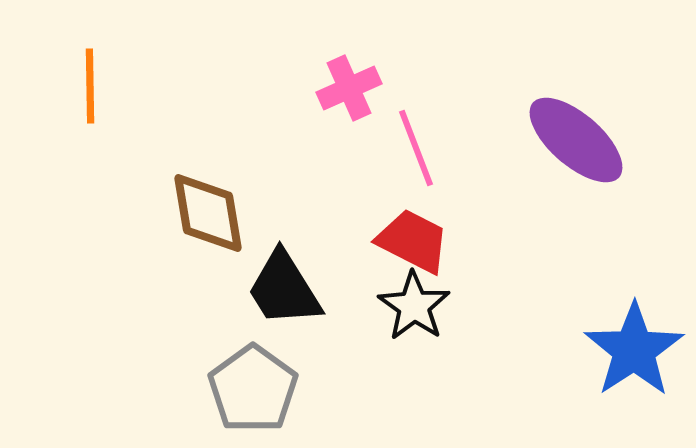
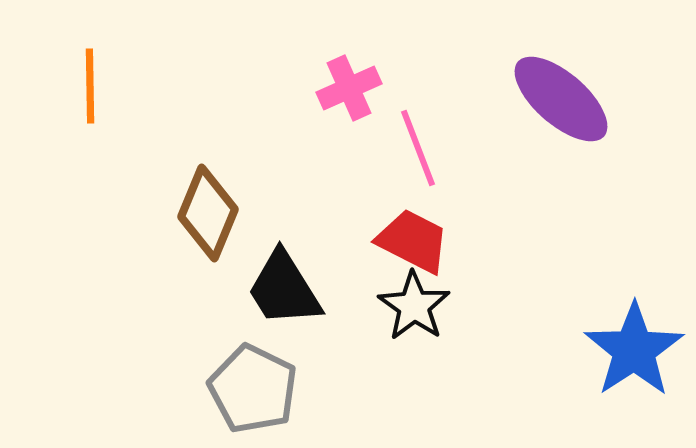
purple ellipse: moved 15 px left, 41 px up
pink line: moved 2 px right
brown diamond: rotated 32 degrees clockwise
gray pentagon: rotated 10 degrees counterclockwise
